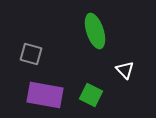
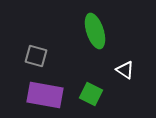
gray square: moved 5 px right, 2 px down
white triangle: rotated 12 degrees counterclockwise
green square: moved 1 px up
